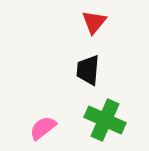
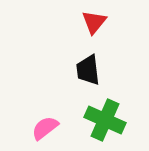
black trapezoid: rotated 12 degrees counterclockwise
pink semicircle: moved 2 px right
